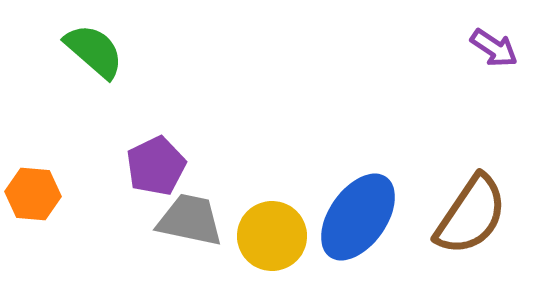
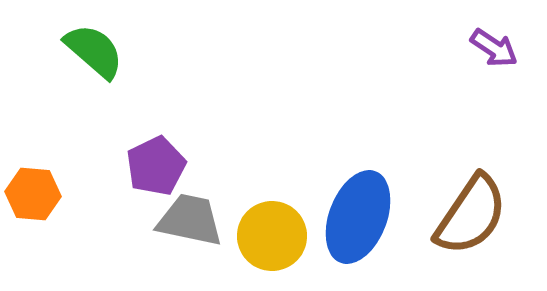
blue ellipse: rotated 14 degrees counterclockwise
